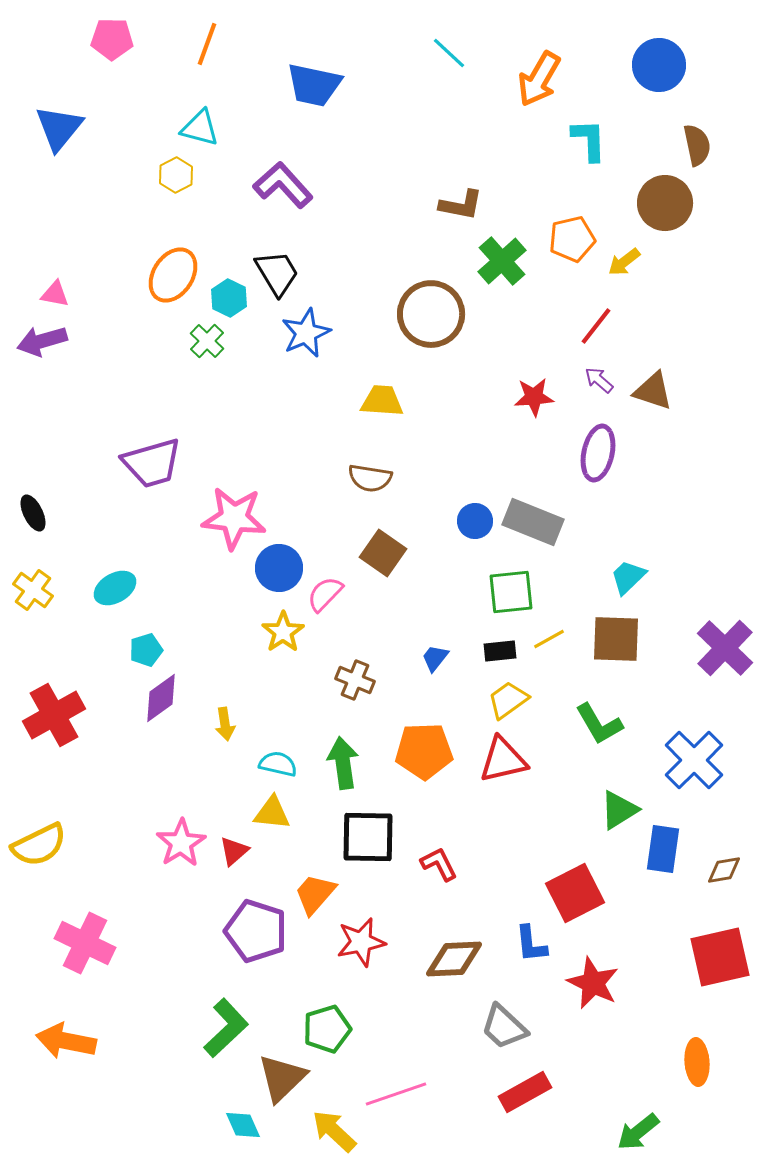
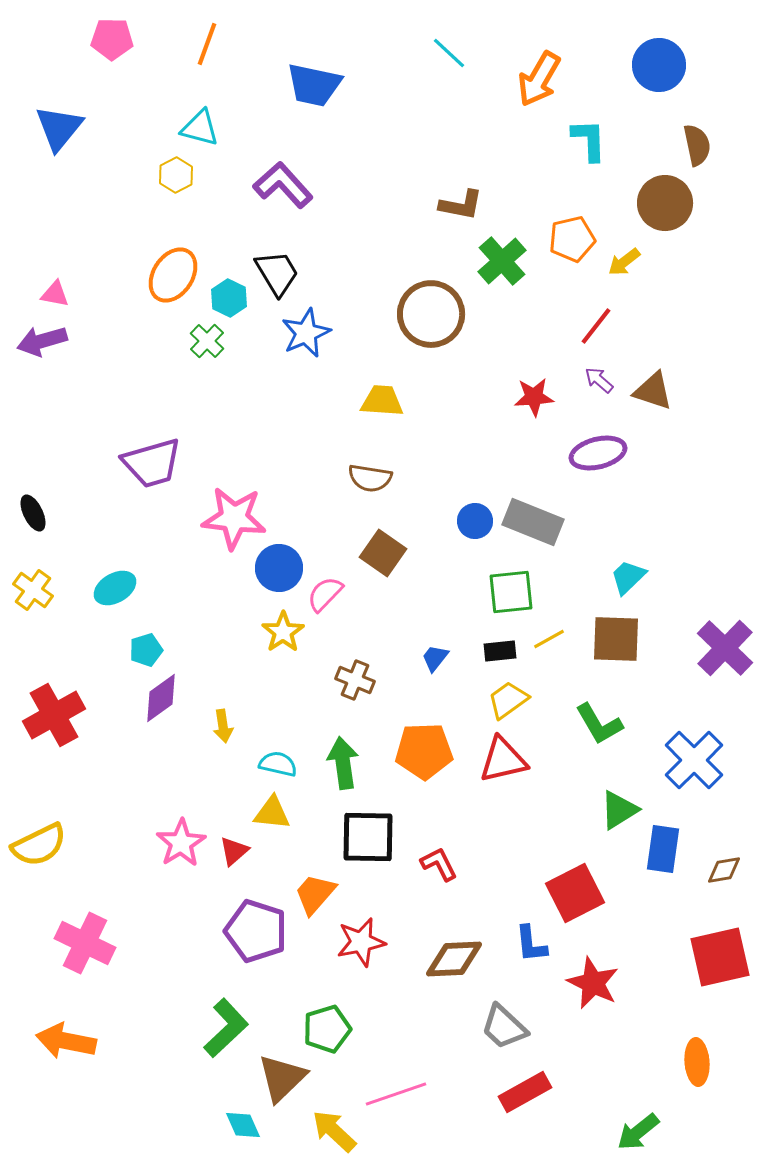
purple ellipse at (598, 453): rotated 64 degrees clockwise
yellow arrow at (225, 724): moved 2 px left, 2 px down
